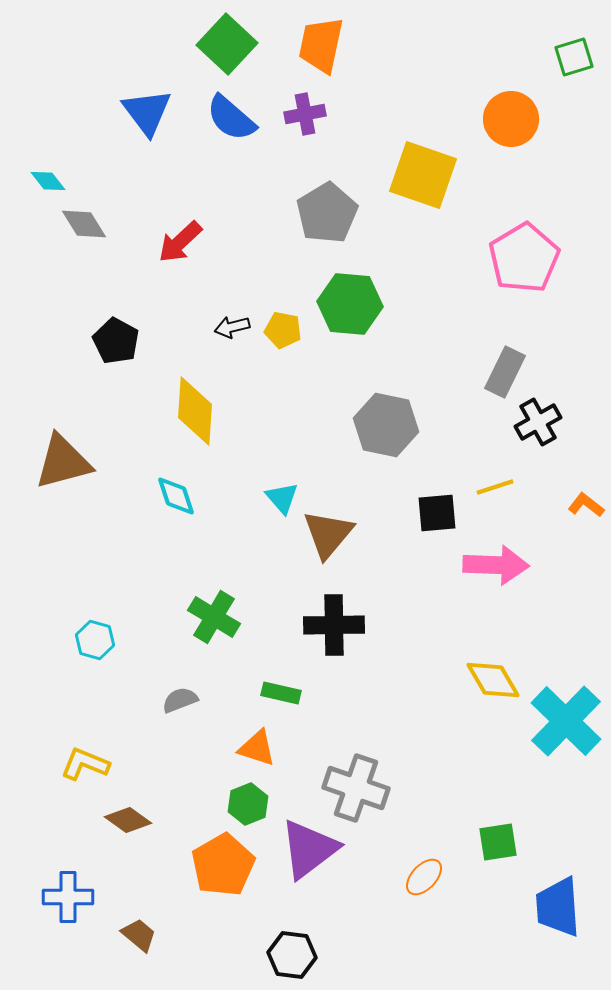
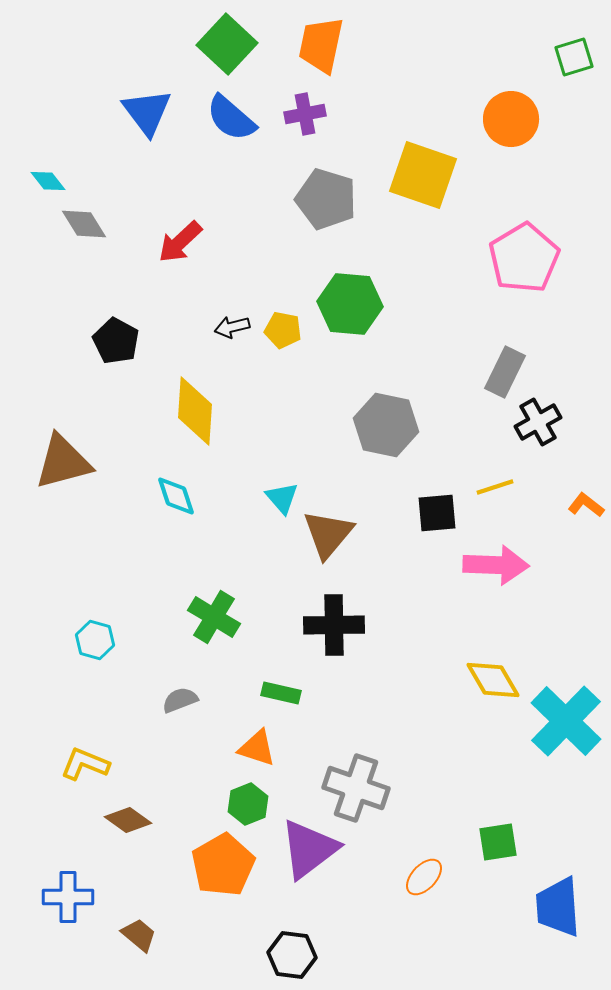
gray pentagon at (327, 213): moved 1 px left, 14 px up; rotated 24 degrees counterclockwise
